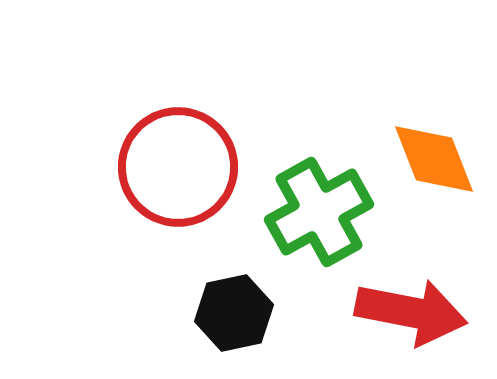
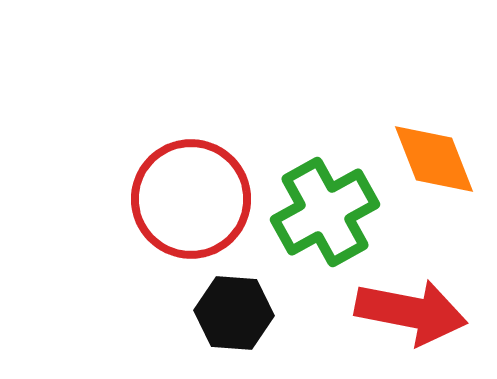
red circle: moved 13 px right, 32 px down
green cross: moved 6 px right
black hexagon: rotated 16 degrees clockwise
